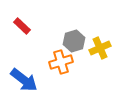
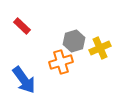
blue arrow: rotated 16 degrees clockwise
